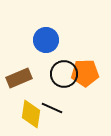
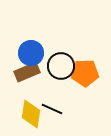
blue circle: moved 15 px left, 13 px down
black circle: moved 3 px left, 8 px up
brown rectangle: moved 8 px right, 6 px up
black line: moved 1 px down
